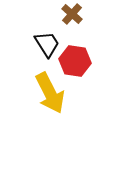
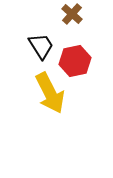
black trapezoid: moved 6 px left, 2 px down
red hexagon: rotated 20 degrees counterclockwise
